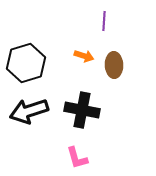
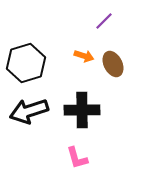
purple line: rotated 42 degrees clockwise
brown ellipse: moved 1 px left, 1 px up; rotated 25 degrees counterclockwise
black cross: rotated 12 degrees counterclockwise
